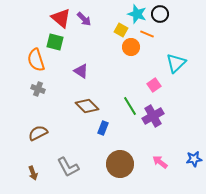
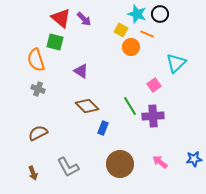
purple cross: rotated 25 degrees clockwise
